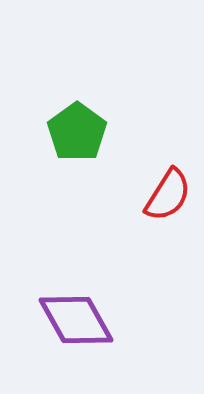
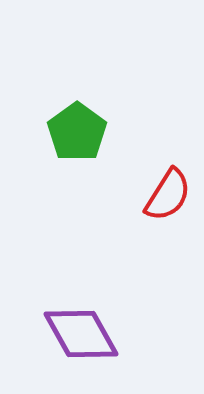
purple diamond: moved 5 px right, 14 px down
